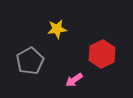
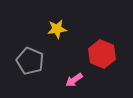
red hexagon: rotated 12 degrees counterclockwise
gray pentagon: rotated 20 degrees counterclockwise
